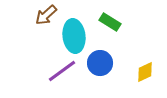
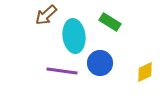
purple line: rotated 44 degrees clockwise
